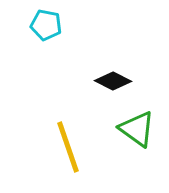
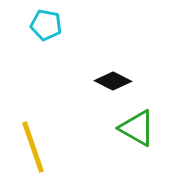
green triangle: moved 1 px up; rotated 6 degrees counterclockwise
yellow line: moved 35 px left
